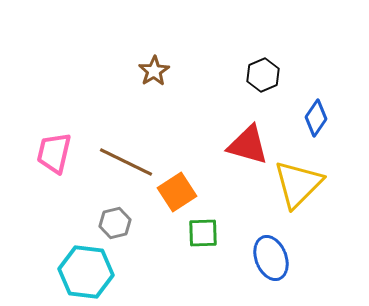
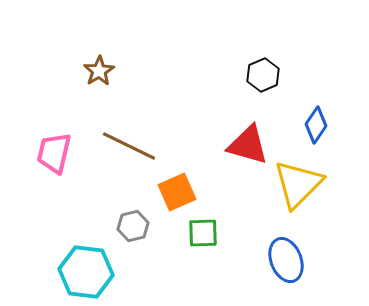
brown star: moved 55 px left
blue diamond: moved 7 px down
brown line: moved 3 px right, 16 px up
orange square: rotated 9 degrees clockwise
gray hexagon: moved 18 px right, 3 px down
blue ellipse: moved 15 px right, 2 px down
